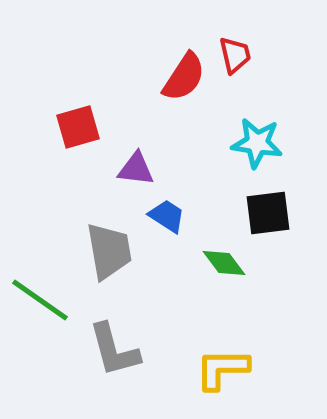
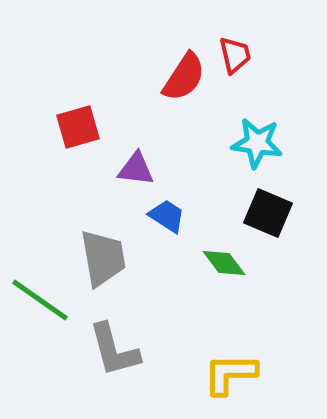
black square: rotated 30 degrees clockwise
gray trapezoid: moved 6 px left, 7 px down
yellow L-shape: moved 8 px right, 5 px down
